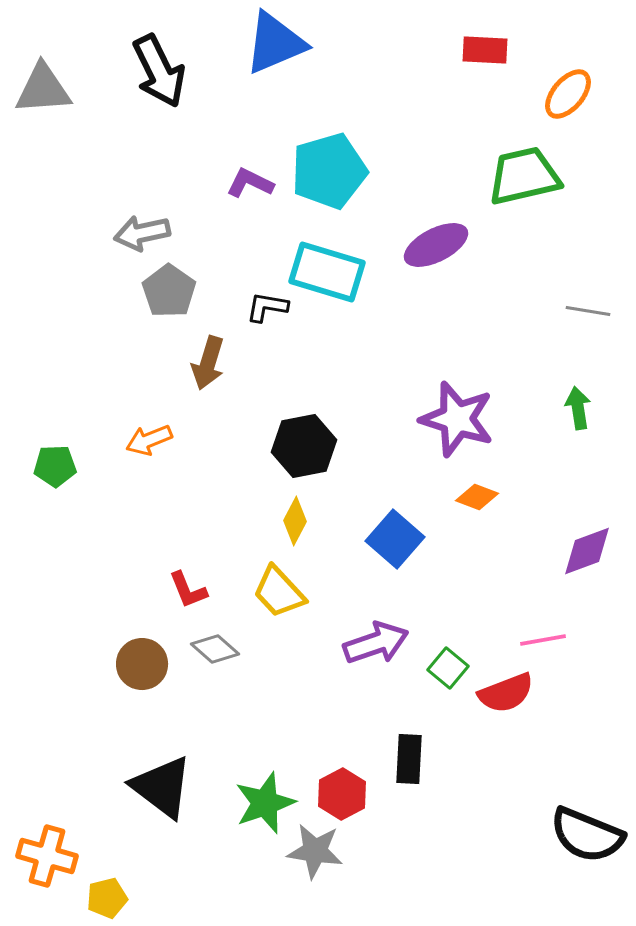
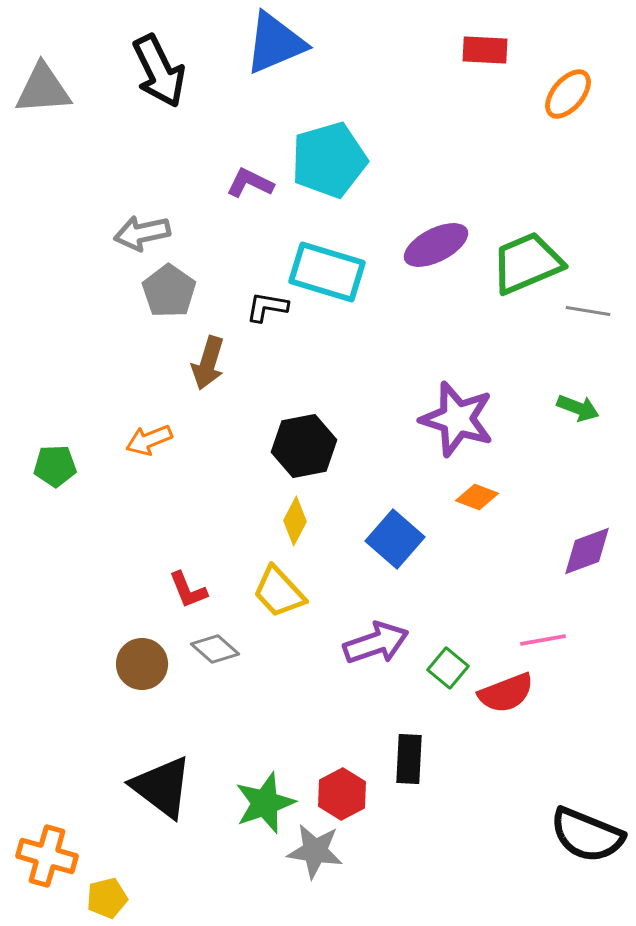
cyan pentagon: moved 11 px up
green trapezoid: moved 3 px right, 87 px down; rotated 10 degrees counterclockwise
green arrow: rotated 120 degrees clockwise
